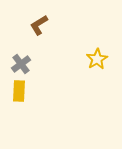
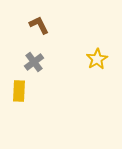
brown L-shape: rotated 95 degrees clockwise
gray cross: moved 13 px right, 2 px up
